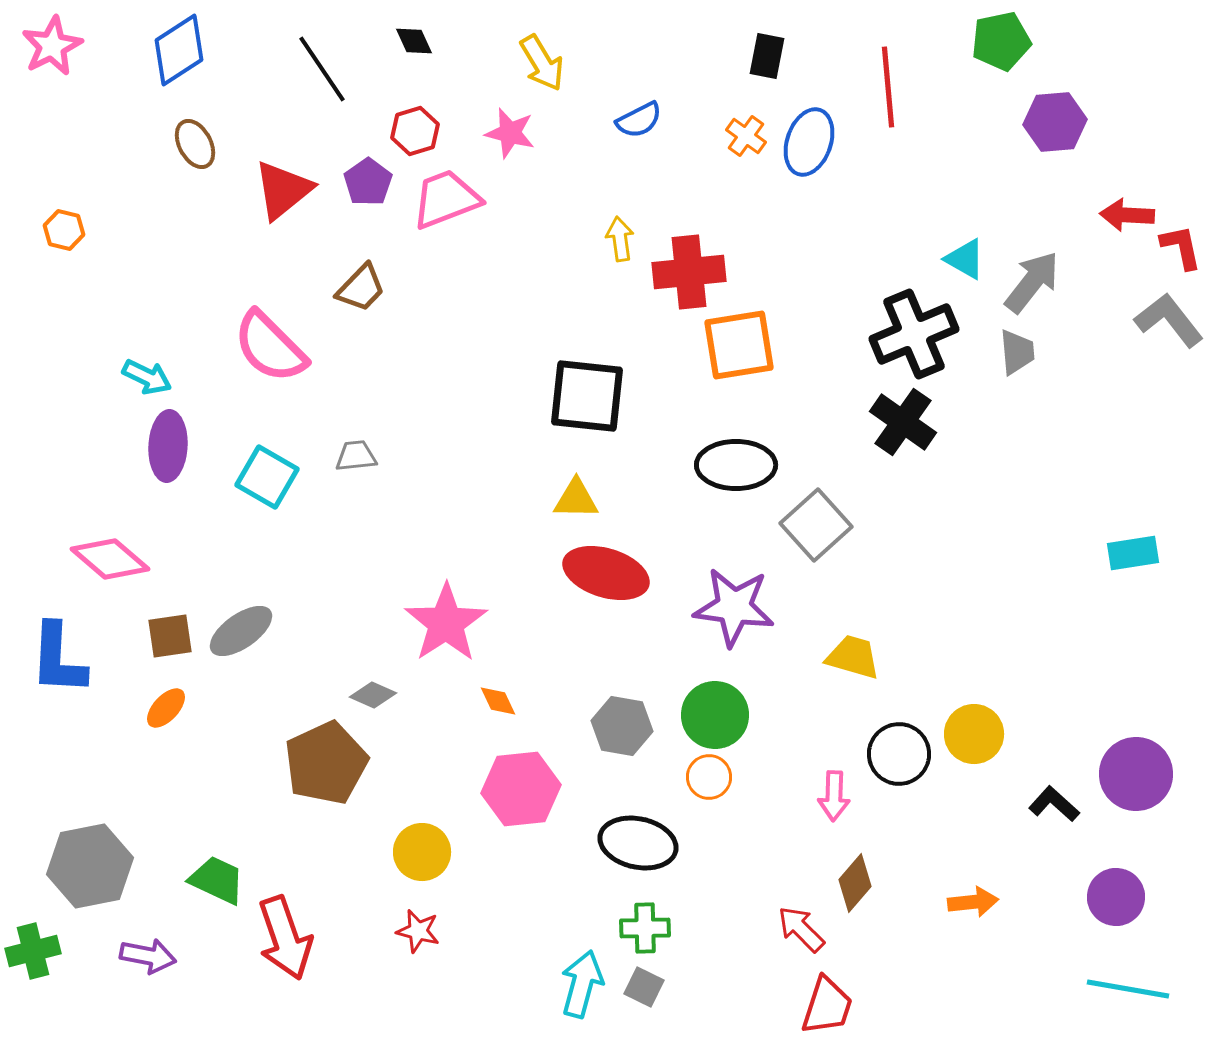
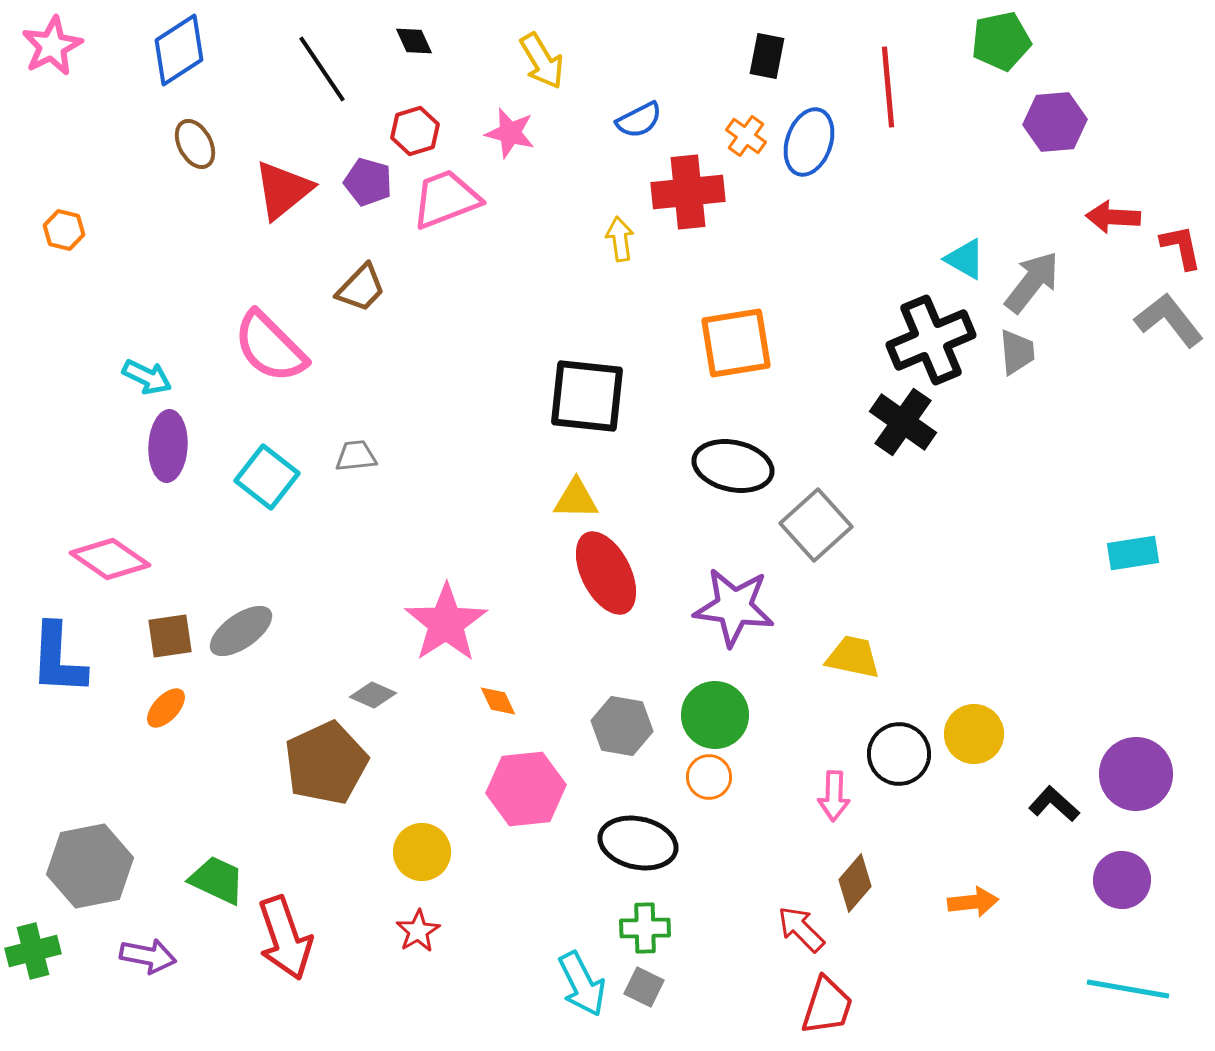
yellow arrow at (542, 63): moved 2 px up
purple pentagon at (368, 182): rotated 21 degrees counterclockwise
red arrow at (1127, 215): moved 14 px left, 2 px down
red cross at (689, 272): moved 1 px left, 80 px up
black cross at (914, 334): moved 17 px right, 6 px down
orange square at (739, 345): moved 3 px left, 2 px up
black ellipse at (736, 465): moved 3 px left, 1 px down; rotated 12 degrees clockwise
cyan square at (267, 477): rotated 8 degrees clockwise
pink diamond at (110, 559): rotated 6 degrees counterclockwise
red ellipse at (606, 573): rotated 46 degrees clockwise
yellow trapezoid at (853, 657): rotated 4 degrees counterclockwise
pink hexagon at (521, 789): moved 5 px right
purple circle at (1116, 897): moved 6 px right, 17 px up
red star at (418, 931): rotated 27 degrees clockwise
cyan arrow at (582, 984): rotated 138 degrees clockwise
